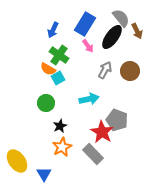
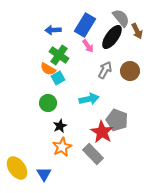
blue rectangle: moved 1 px down
blue arrow: rotated 63 degrees clockwise
green circle: moved 2 px right
yellow ellipse: moved 7 px down
